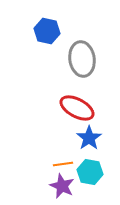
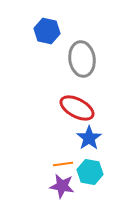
purple star: rotated 15 degrees counterclockwise
